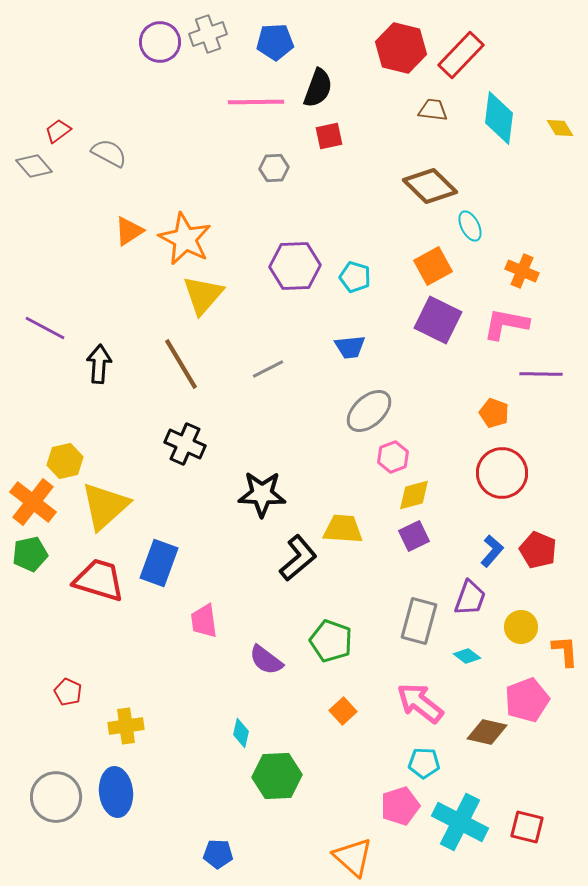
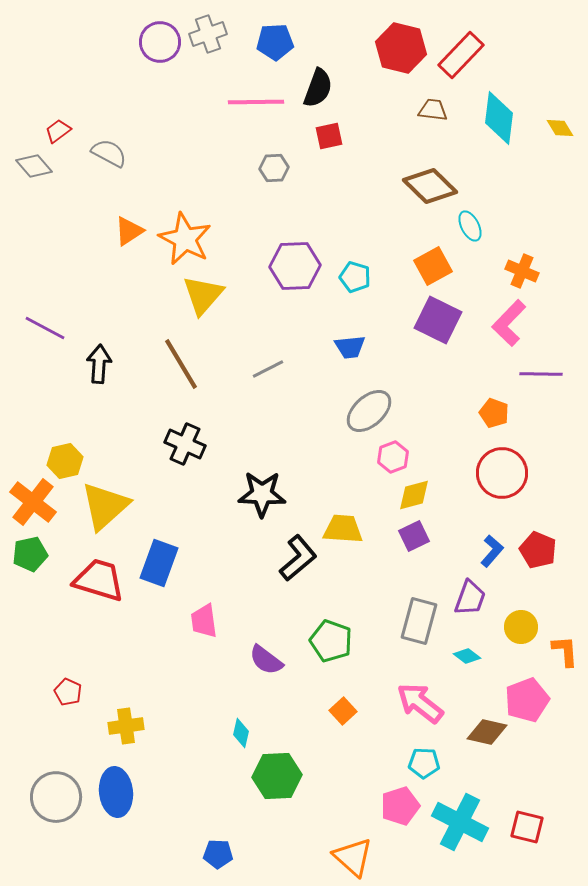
pink L-shape at (506, 324): moved 3 px right, 1 px up; rotated 57 degrees counterclockwise
